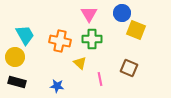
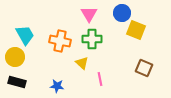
yellow triangle: moved 2 px right
brown square: moved 15 px right
